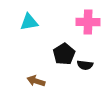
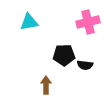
pink cross: rotated 15 degrees counterclockwise
black pentagon: moved 1 px down; rotated 30 degrees clockwise
brown arrow: moved 10 px right, 4 px down; rotated 72 degrees clockwise
